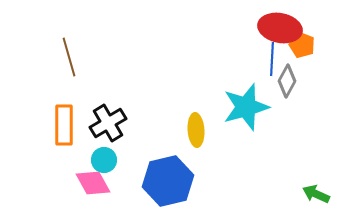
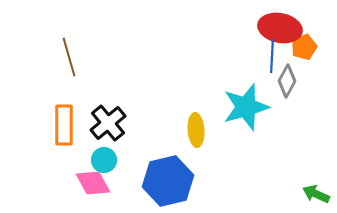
orange pentagon: moved 2 px right, 2 px down; rotated 30 degrees clockwise
blue line: moved 3 px up
black cross: rotated 9 degrees counterclockwise
